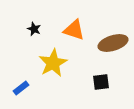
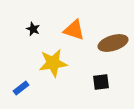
black star: moved 1 px left
yellow star: rotated 20 degrees clockwise
